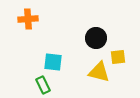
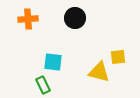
black circle: moved 21 px left, 20 px up
